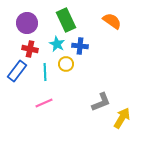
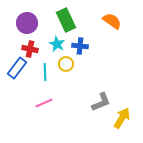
blue rectangle: moved 3 px up
